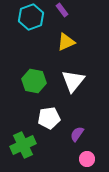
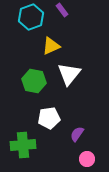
yellow triangle: moved 15 px left, 4 px down
white triangle: moved 4 px left, 7 px up
green cross: rotated 20 degrees clockwise
